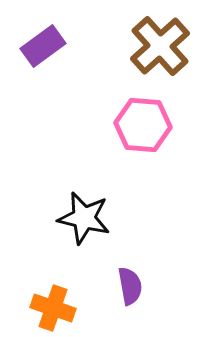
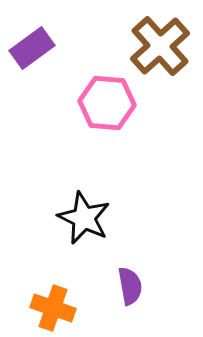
purple rectangle: moved 11 px left, 2 px down
pink hexagon: moved 36 px left, 22 px up
black star: rotated 12 degrees clockwise
